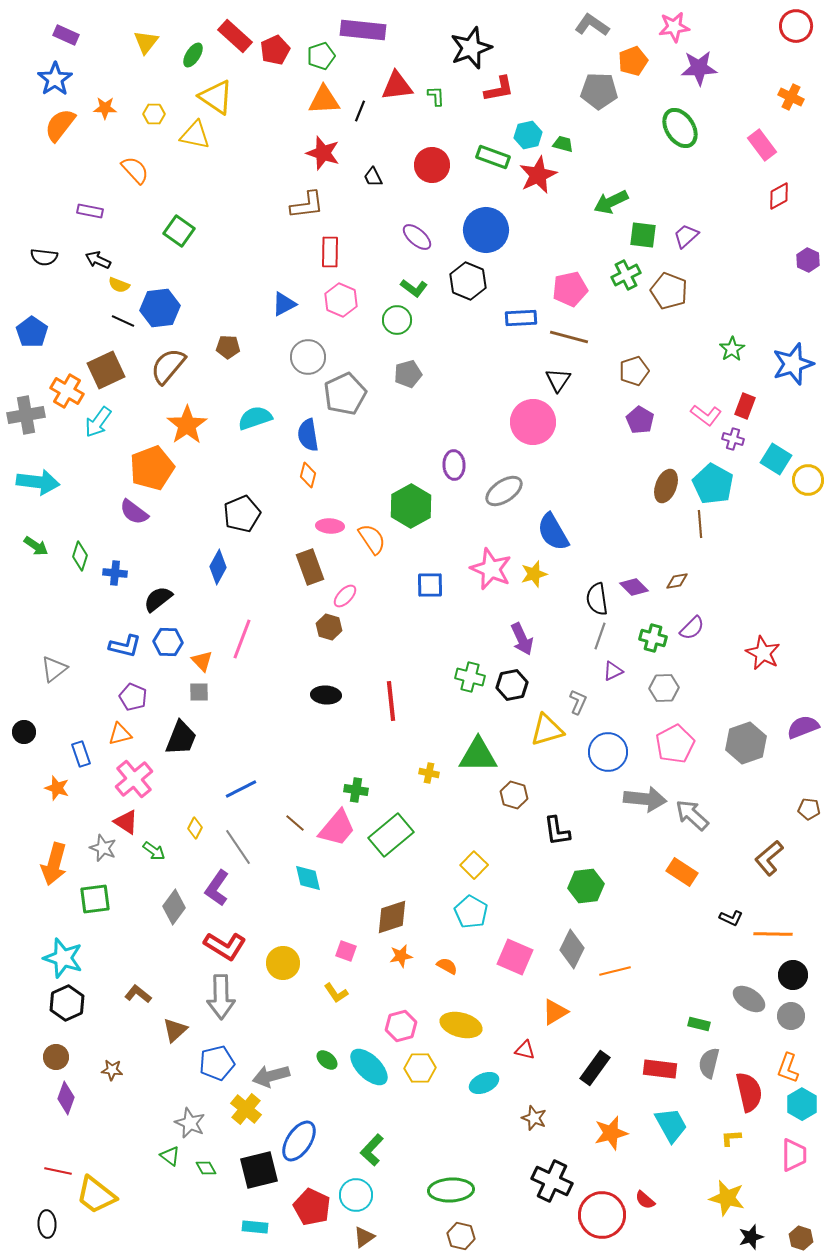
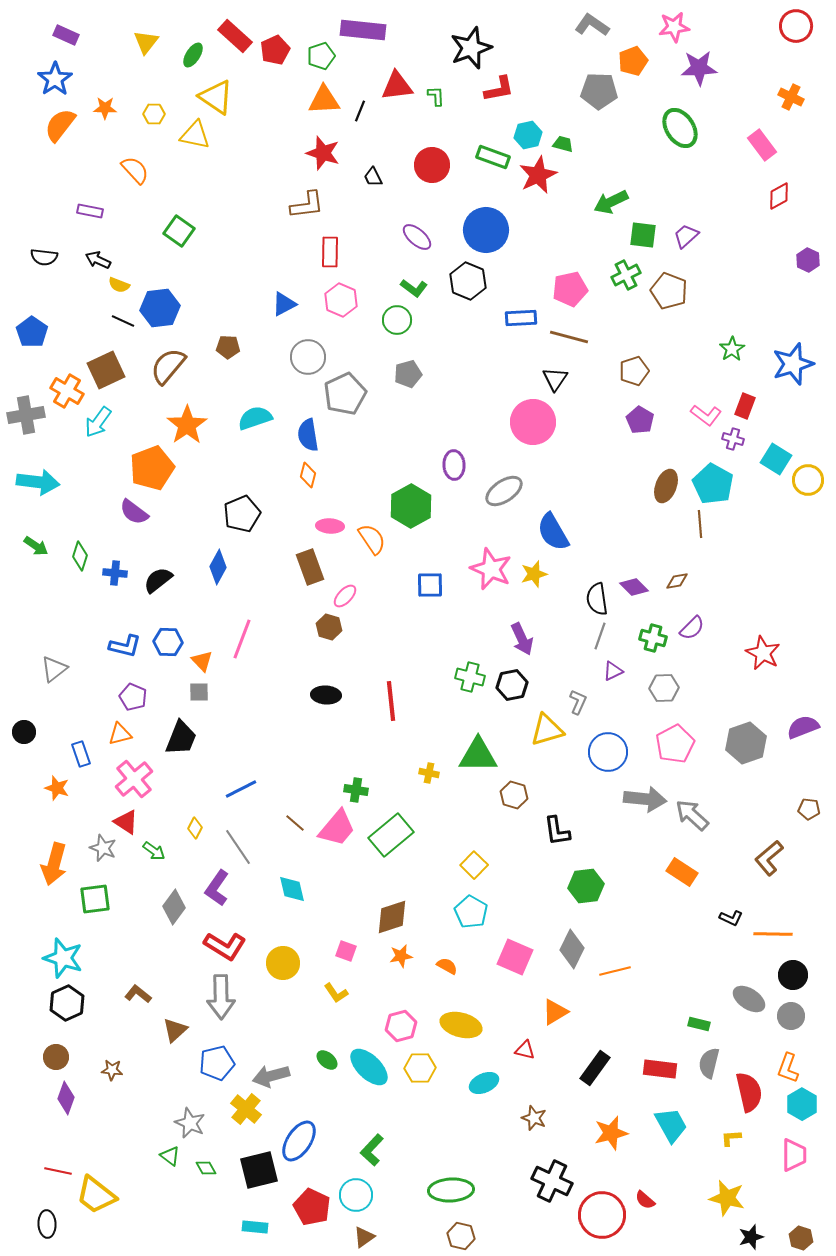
black triangle at (558, 380): moved 3 px left, 1 px up
black semicircle at (158, 599): moved 19 px up
cyan diamond at (308, 878): moved 16 px left, 11 px down
